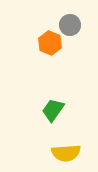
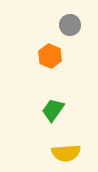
orange hexagon: moved 13 px down
